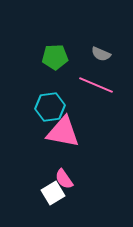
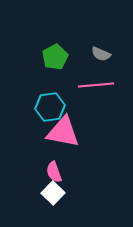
green pentagon: rotated 25 degrees counterclockwise
pink line: rotated 28 degrees counterclockwise
pink semicircle: moved 10 px left, 7 px up; rotated 15 degrees clockwise
white square: rotated 15 degrees counterclockwise
